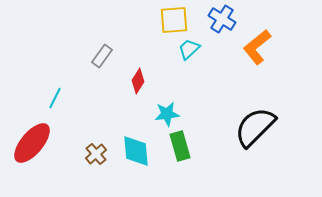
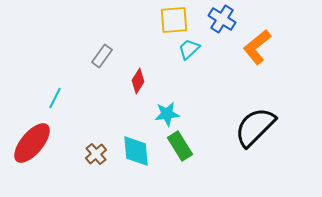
green rectangle: rotated 16 degrees counterclockwise
